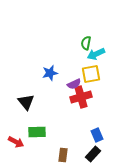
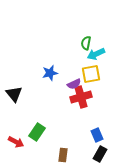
black triangle: moved 12 px left, 8 px up
green rectangle: rotated 54 degrees counterclockwise
black rectangle: moved 7 px right; rotated 14 degrees counterclockwise
